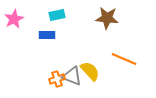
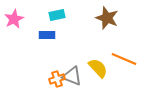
brown star: rotated 15 degrees clockwise
yellow semicircle: moved 8 px right, 3 px up
